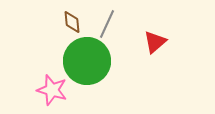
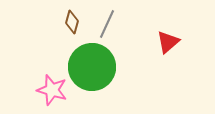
brown diamond: rotated 20 degrees clockwise
red triangle: moved 13 px right
green circle: moved 5 px right, 6 px down
